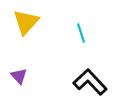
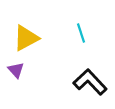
yellow triangle: moved 16 px down; rotated 20 degrees clockwise
purple triangle: moved 3 px left, 6 px up
